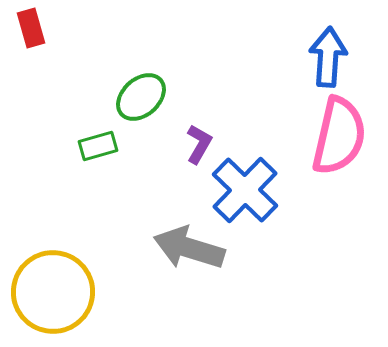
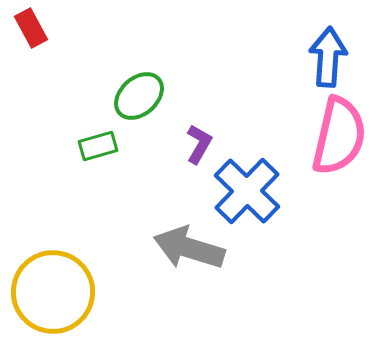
red rectangle: rotated 12 degrees counterclockwise
green ellipse: moved 2 px left, 1 px up
blue cross: moved 2 px right, 1 px down
